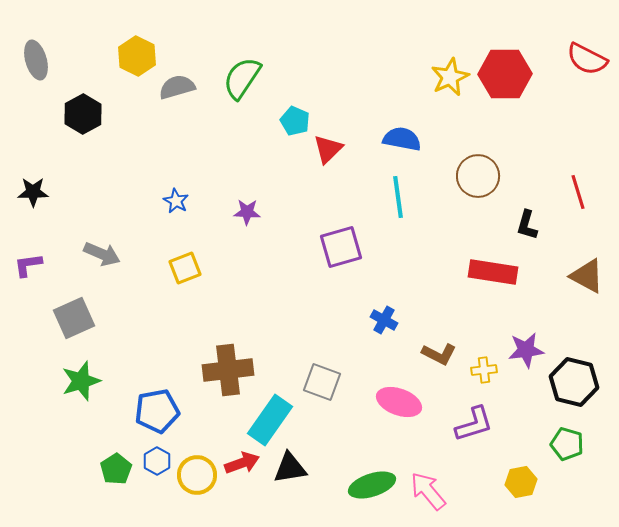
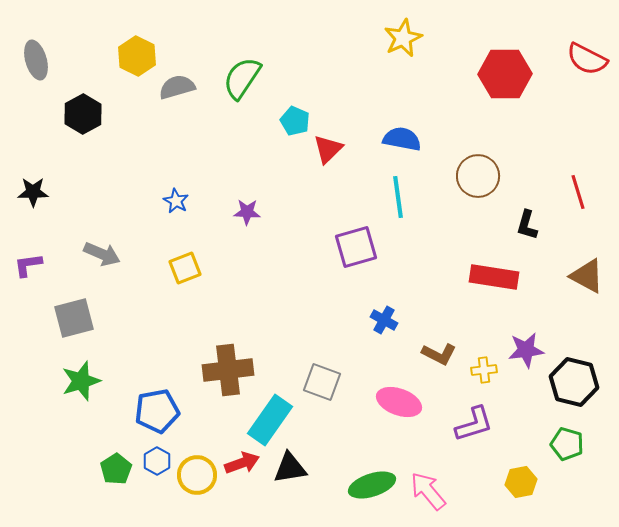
yellow star at (450, 77): moved 47 px left, 39 px up
purple square at (341, 247): moved 15 px right
red rectangle at (493, 272): moved 1 px right, 5 px down
gray square at (74, 318): rotated 9 degrees clockwise
